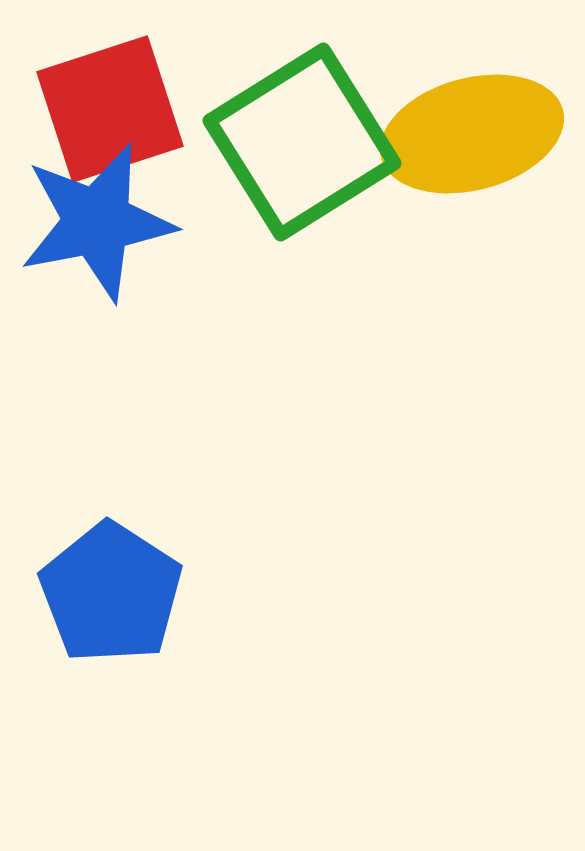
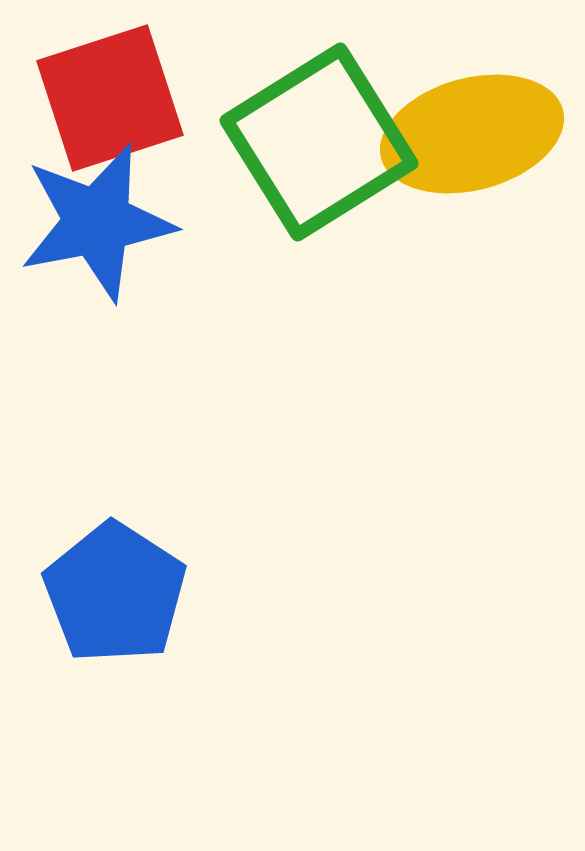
red square: moved 11 px up
green square: moved 17 px right
blue pentagon: moved 4 px right
